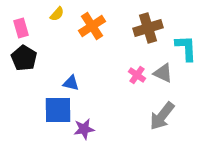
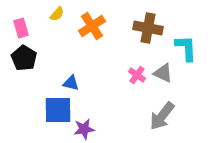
brown cross: rotated 28 degrees clockwise
